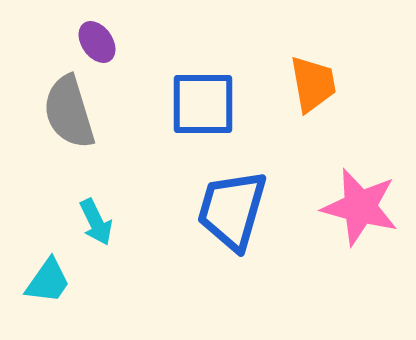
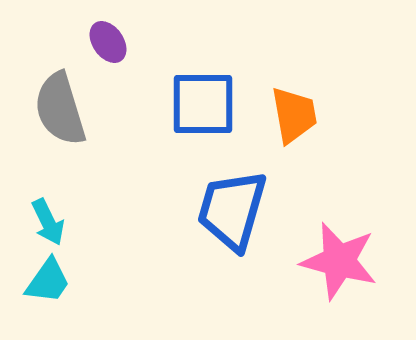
purple ellipse: moved 11 px right
orange trapezoid: moved 19 px left, 31 px down
gray semicircle: moved 9 px left, 3 px up
pink star: moved 21 px left, 54 px down
cyan arrow: moved 48 px left
